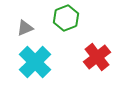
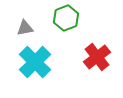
gray triangle: rotated 12 degrees clockwise
